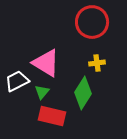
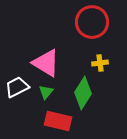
yellow cross: moved 3 px right
white trapezoid: moved 6 px down
green triangle: moved 4 px right
red rectangle: moved 6 px right, 5 px down
